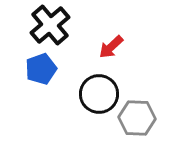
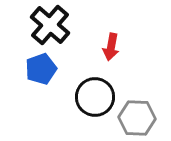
black cross: rotated 9 degrees counterclockwise
red arrow: rotated 36 degrees counterclockwise
black circle: moved 4 px left, 3 px down
